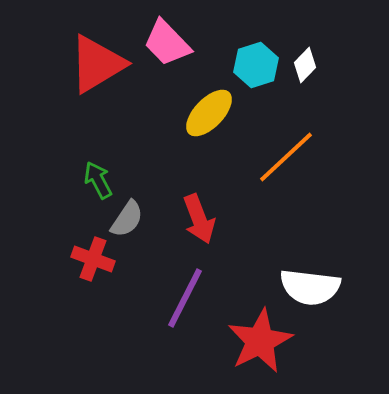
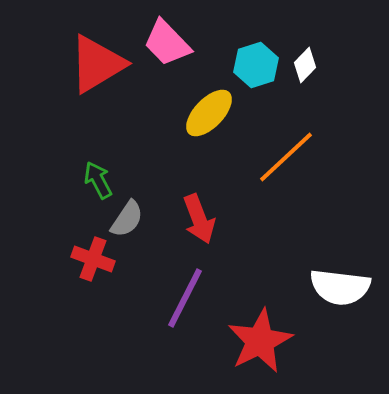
white semicircle: moved 30 px right
